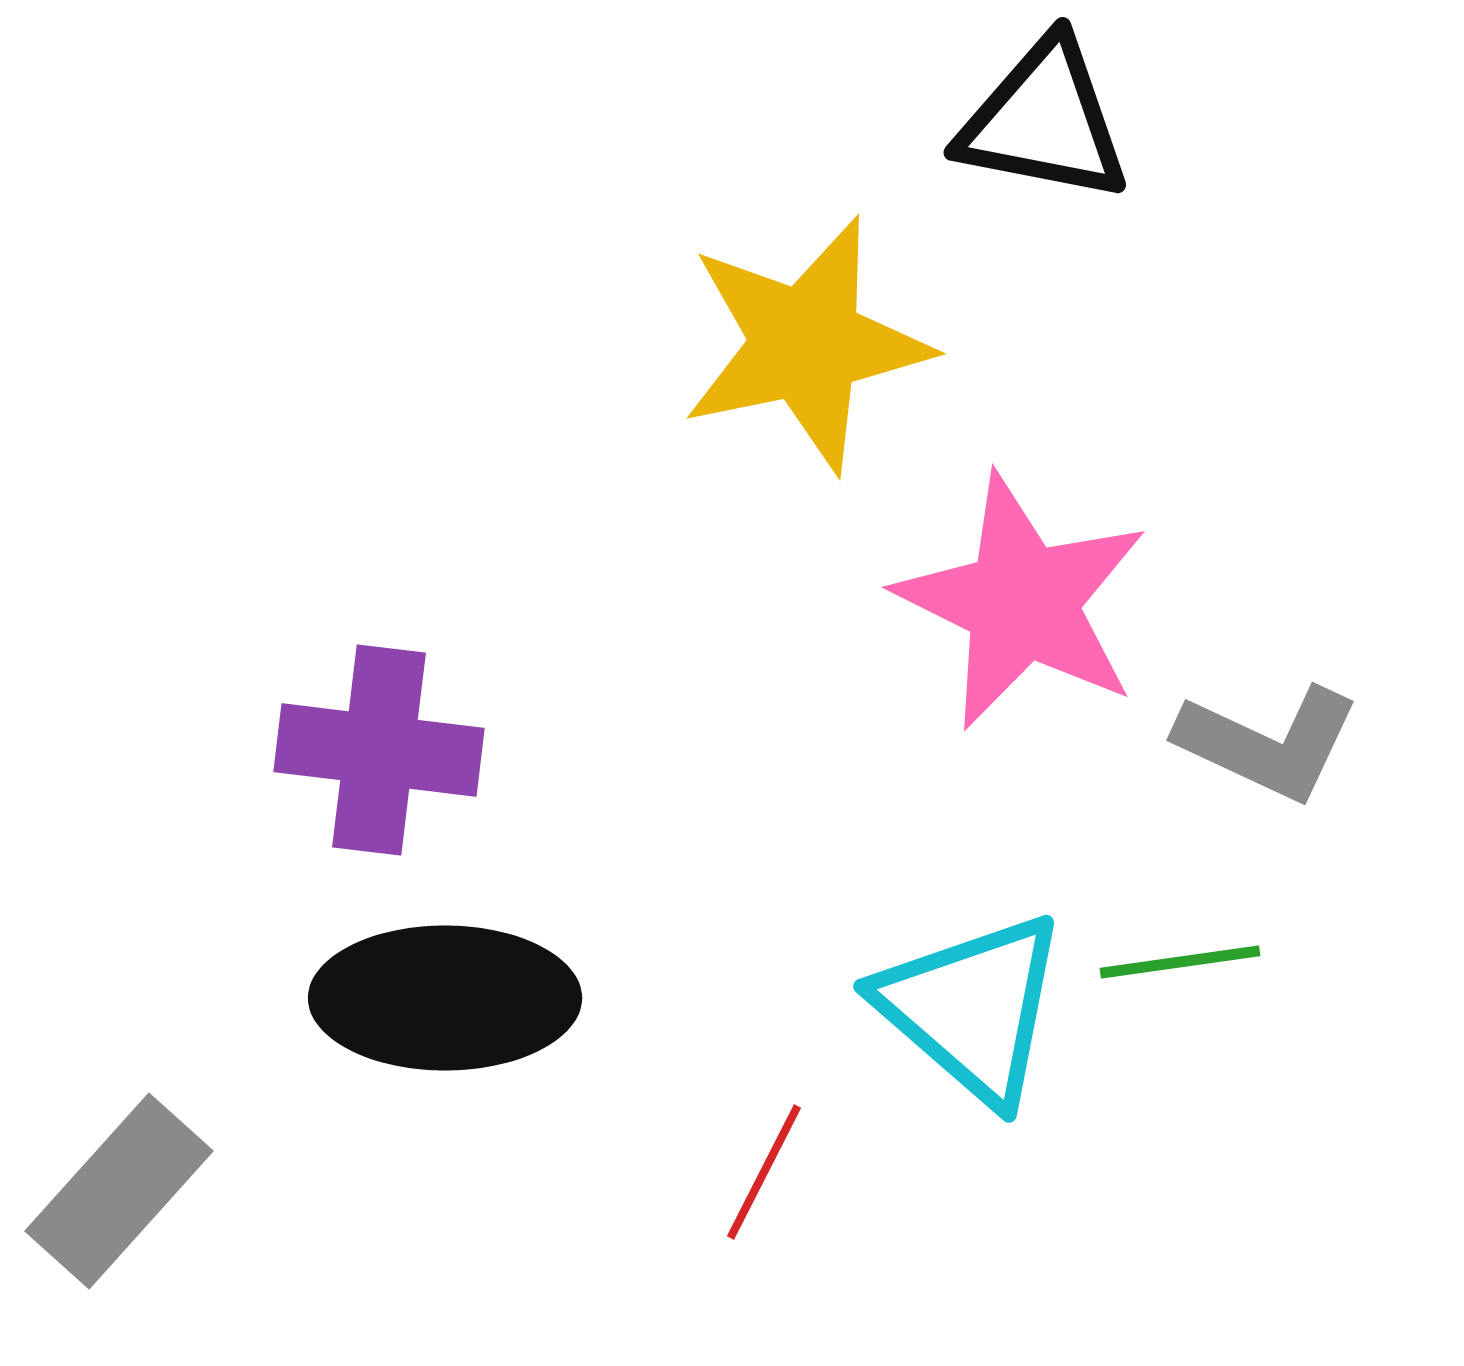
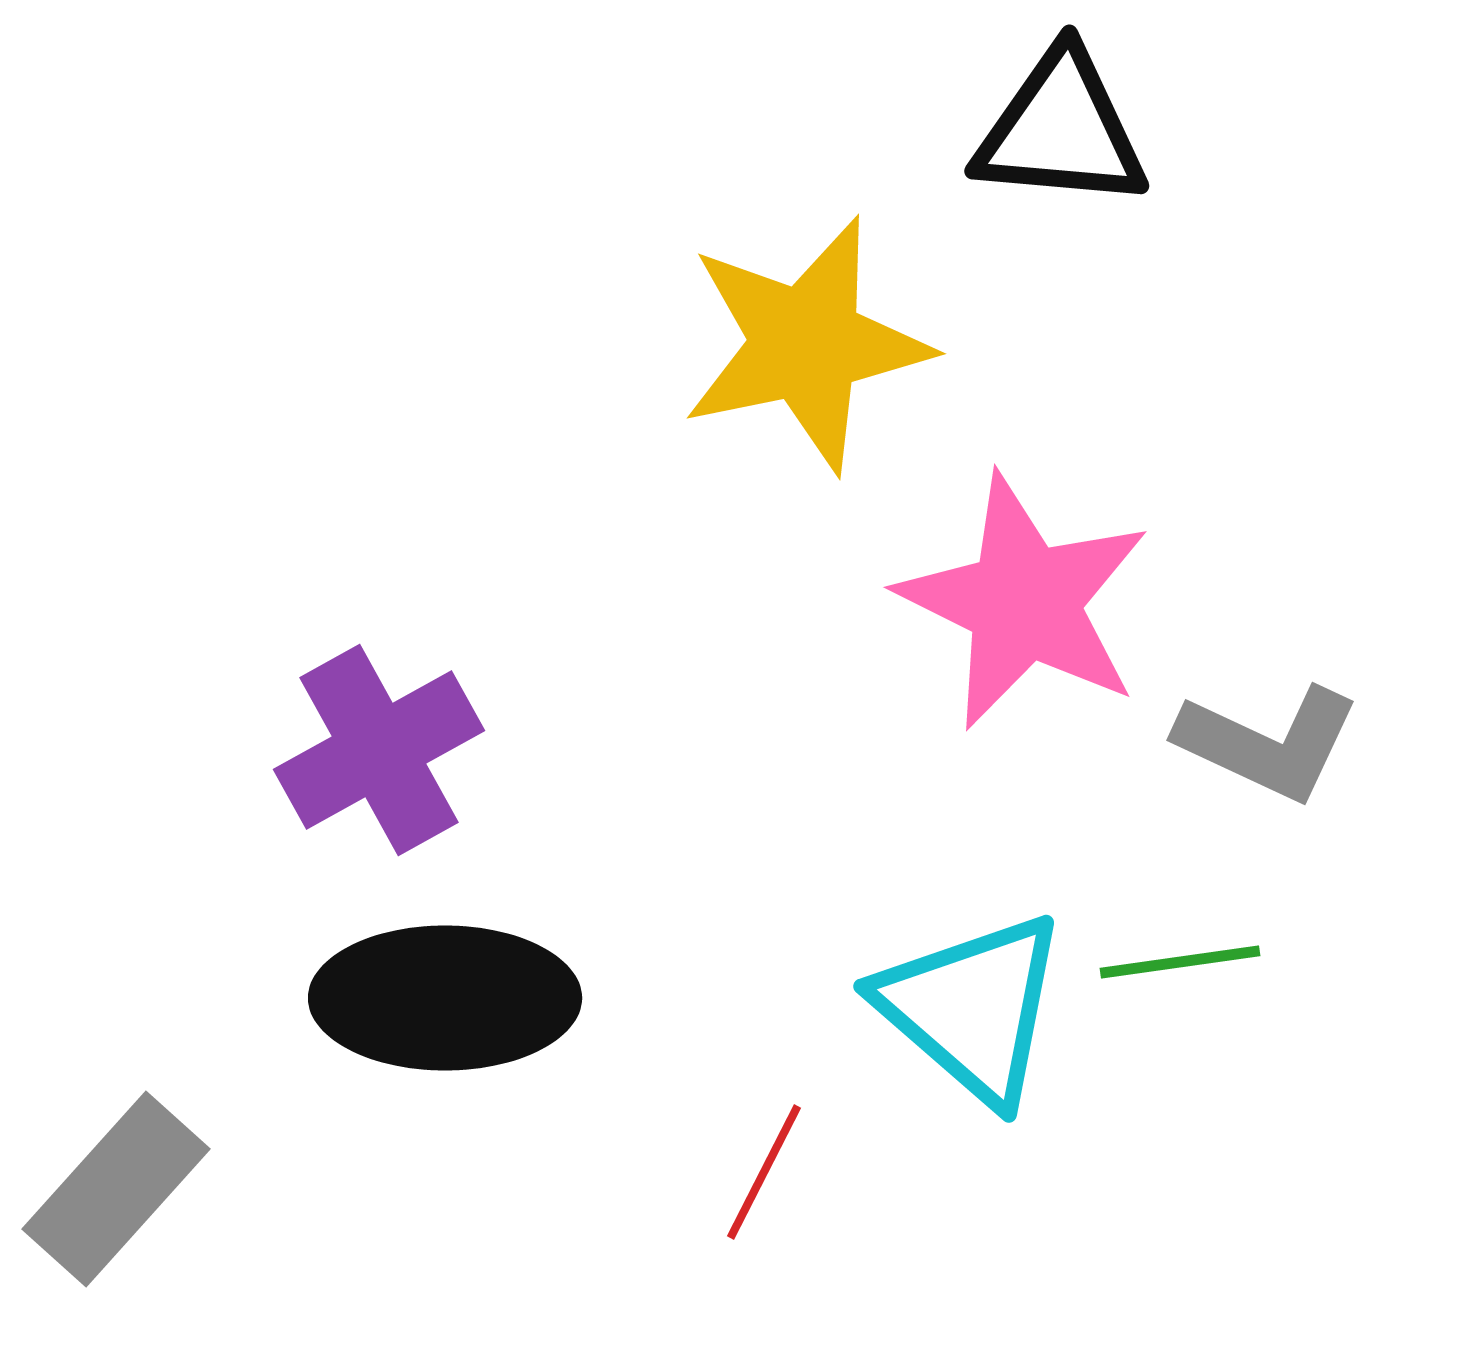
black triangle: moved 17 px right, 9 px down; rotated 6 degrees counterclockwise
pink star: moved 2 px right
purple cross: rotated 36 degrees counterclockwise
gray rectangle: moved 3 px left, 2 px up
